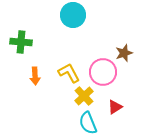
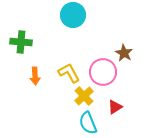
brown star: rotated 24 degrees counterclockwise
